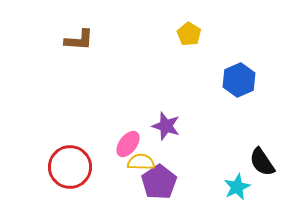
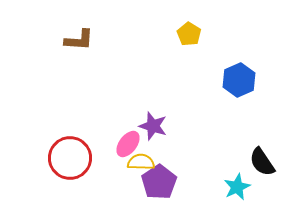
purple star: moved 13 px left
red circle: moved 9 px up
